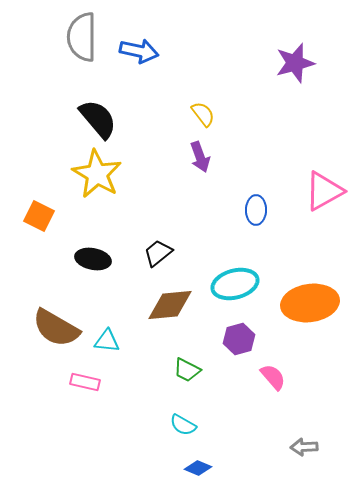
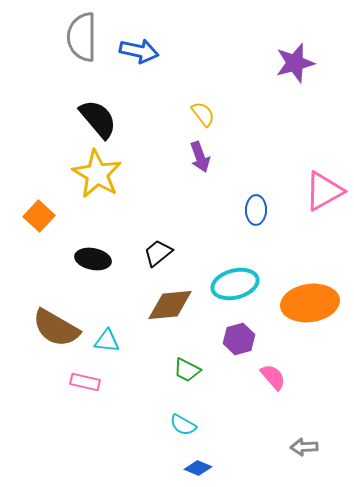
orange square: rotated 16 degrees clockwise
